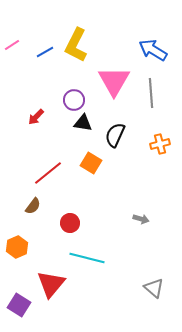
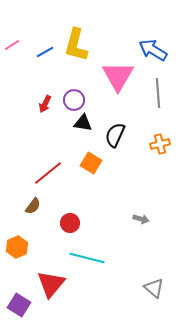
yellow L-shape: rotated 12 degrees counterclockwise
pink triangle: moved 4 px right, 5 px up
gray line: moved 7 px right
red arrow: moved 9 px right, 13 px up; rotated 18 degrees counterclockwise
